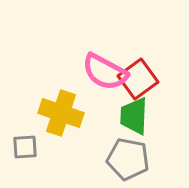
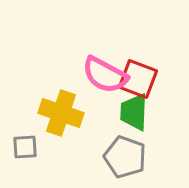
pink semicircle: moved 3 px down
red square: rotated 33 degrees counterclockwise
green trapezoid: moved 4 px up
gray pentagon: moved 3 px left, 2 px up; rotated 9 degrees clockwise
